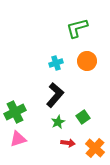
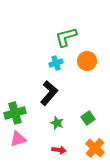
green L-shape: moved 11 px left, 9 px down
black L-shape: moved 6 px left, 2 px up
green cross: moved 1 px down; rotated 10 degrees clockwise
green square: moved 5 px right, 1 px down
green star: moved 1 px left, 1 px down; rotated 24 degrees counterclockwise
red arrow: moved 9 px left, 7 px down
